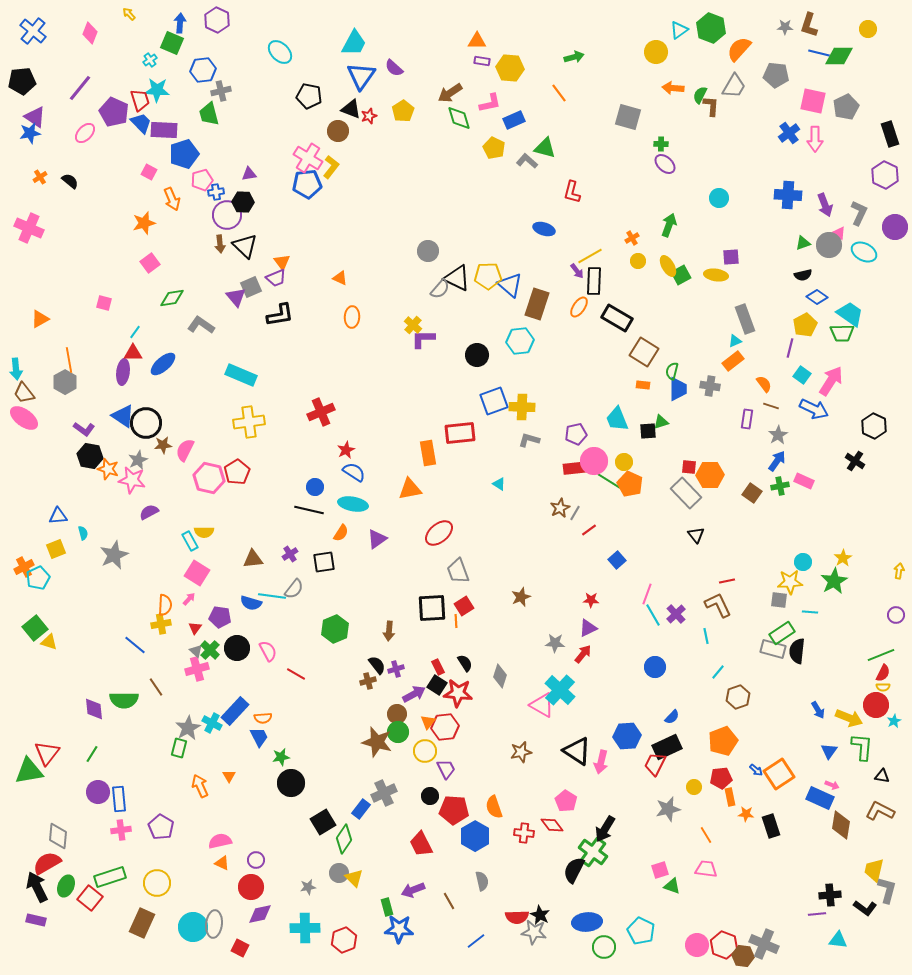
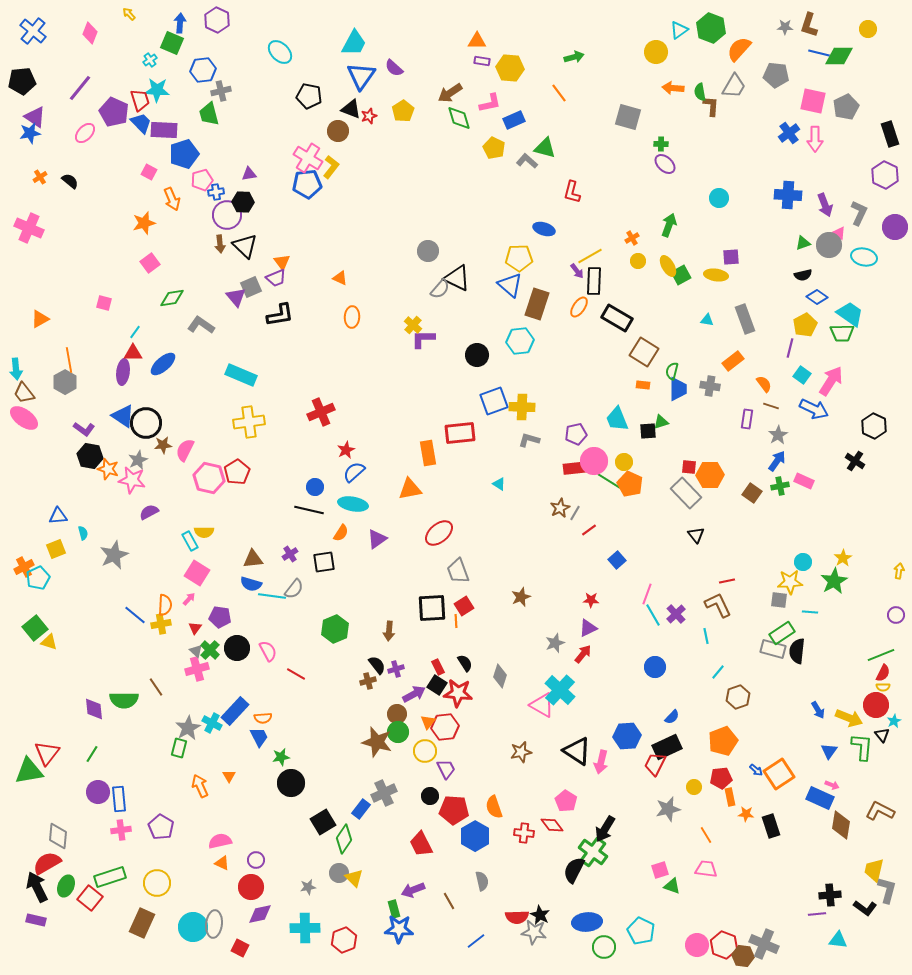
green semicircle at (700, 95): moved 3 px up; rotated 36 degrees counterclockwise
cyan ellipse at (864, 252): moved 5 px down; rotated 15 degrees counterclockwise
yellow pentagon at (488, 276): moved 31 px right, 18 px up
cyan triangle at (735, 341): moved 28 px left, 21 px up; rotated 32 degrees clockwise
blue semicircle at (354, 472): rotated 75 degrees counterclockwise
blue semicircle at (251, 603): moved 19 px up
gray star at (555, 643): rotated 24 degrees counterclockwise
blue line at (135, 645): moved 30 px up
black triangle at (882, 776): moved 41 px up; rotated 42 degrees clockwise
green rectangle at (387, 907): moved 7 px right, 2 px down
